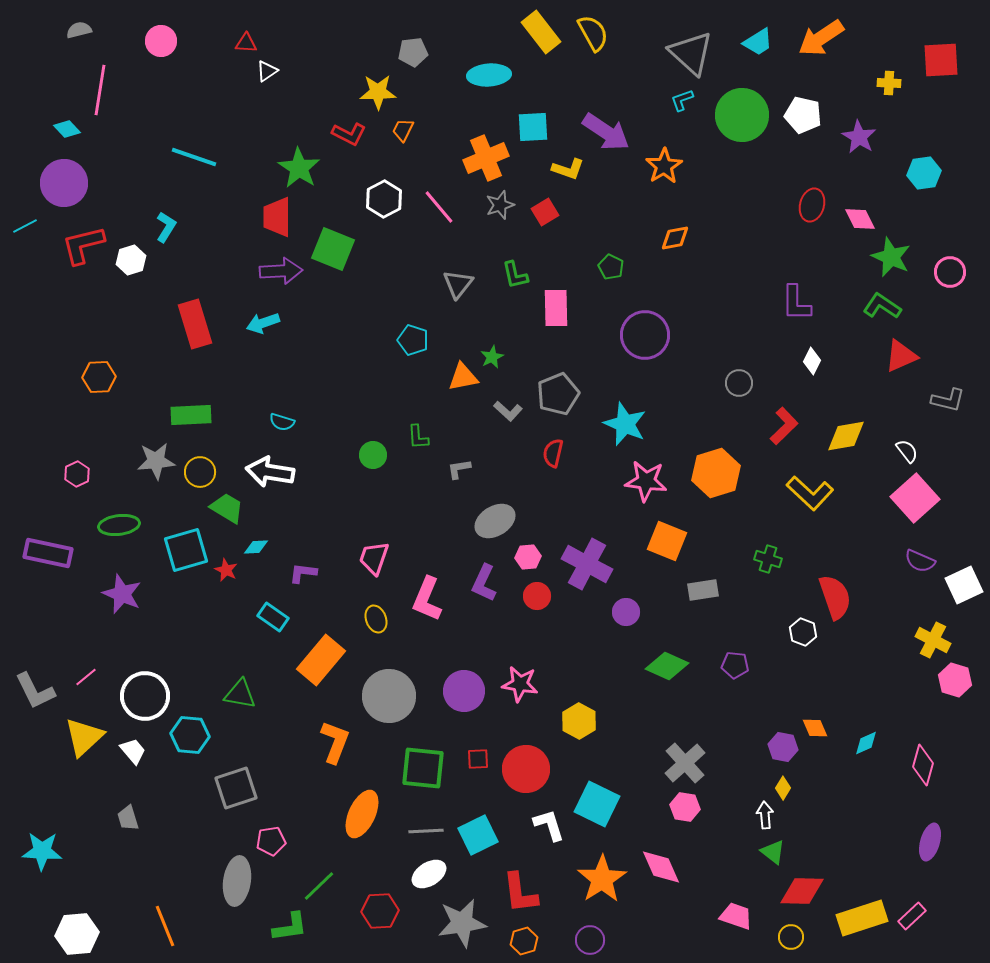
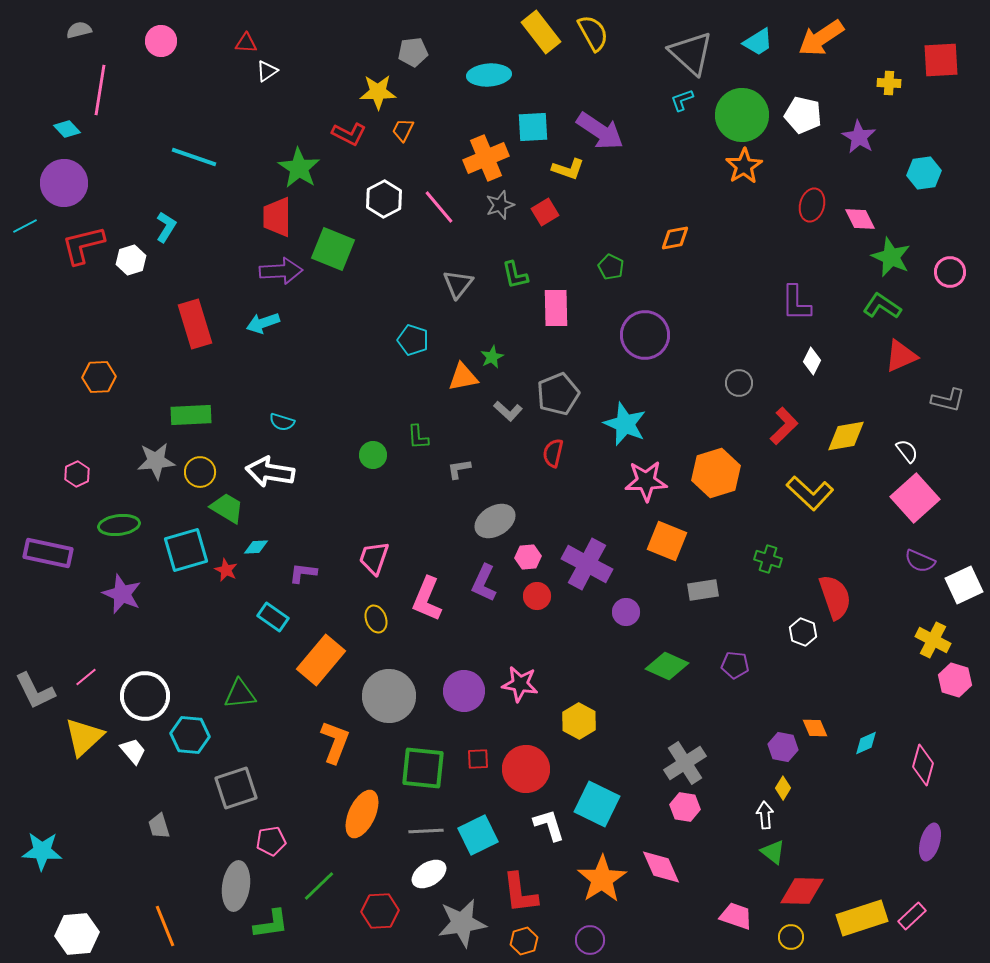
purple arrow at (606, 132): moved 6 px left, 1 px up
orange star at (664, 166): moved 80 px right
pink star at (646, 481): rotated 9 degrees counterclockwise
green triangle at (240, 694): rotated 16 degrees counterclockwise
gray cross at (685, 763): rotated 9 degrees clockwise
gray trapezoid at (128, 818): moved 31 px right, 8 px down
gray ellipse at (237, 881): moved 1 px left, 5 px down
green L-shape at (290, 927): moved 19 px left, 3 px up
